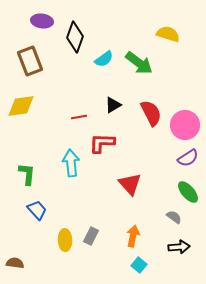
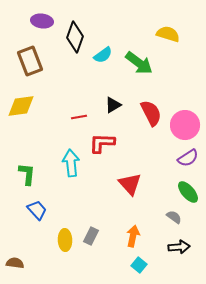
cyan semicircle: moved 1 px left, 4 px up
